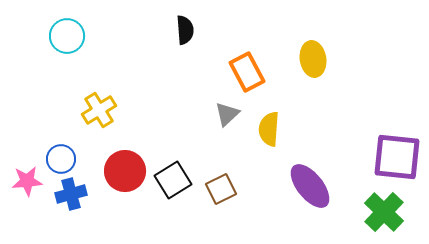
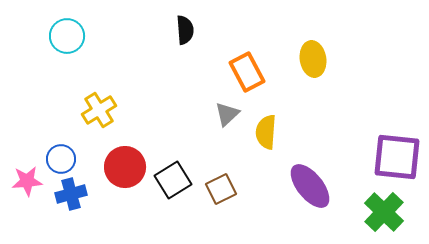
yellow semicircle: moved 3 px left, 3 px down
red circle: moved 4 px up
